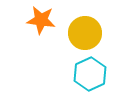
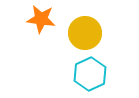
orange star: moved 1 px up
